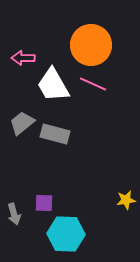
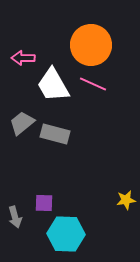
gray arrow: moved 1 px right, 3 px down
